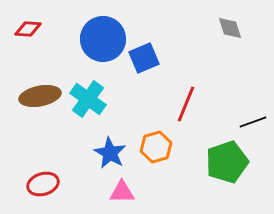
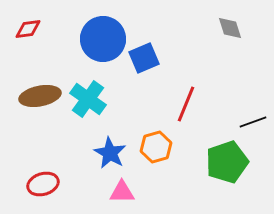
red diamond: rotated 12 degrees counterclockwise
